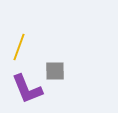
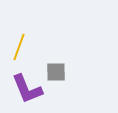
gray square: moved 1 px right, 1 px down
